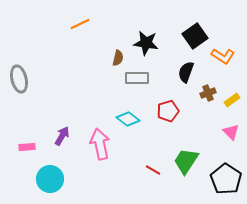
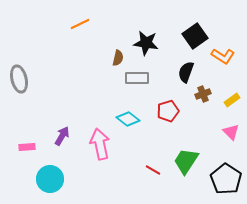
brown cross: moved 5 px left, 1 px down
